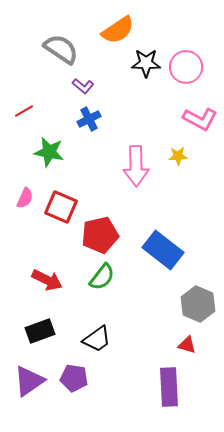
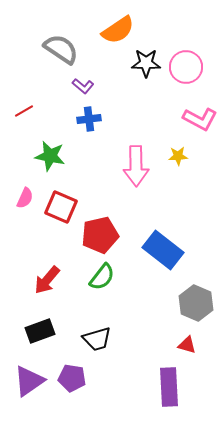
blue cross: rotated 20 degrees clockwise
green star: moved 1 px right, 4 px down
red arrow: rotated 104 degrees clockwise
gray hexagon: moved 2 px left, 1 px up
black trapezoid: rotated 20 degrees clockwise
purple pentagon: moved 2 px left
